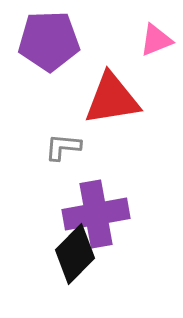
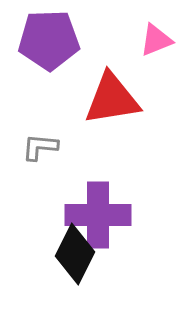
purple pentagon: moved 1 px up
gray L-shape: moved 23 px left
purple cross: moved 2 px right, 1 px down; rotated 10 degrees clockwise
black diamond: rotated 18 degrees counterclockwise
